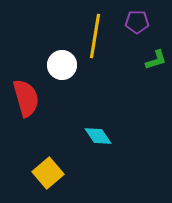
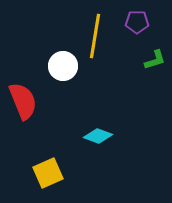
green L-shape: moved 1 px left
white circle: moved 1 px right, 1 px down
red semicircle: moved 3 px left, 3 px down; rotated 6 degrees counterclockwise
cyan diamond: rotated 36 degrees counterclockwise
yellow square: rotated 16 degrees clockwise
